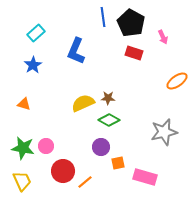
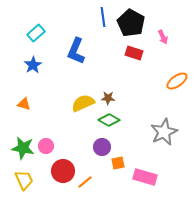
gray star: rotated 12 degrees counterclockwise
purple circle: moved 1 px right
yellow trapezoid: moved 2 px right, 1 px up
